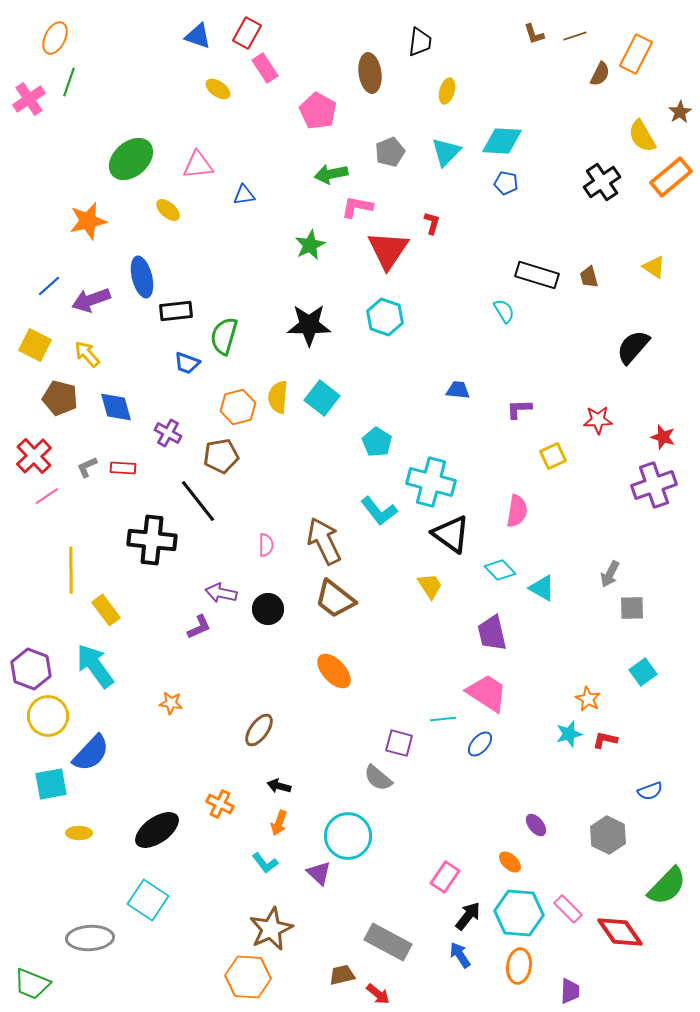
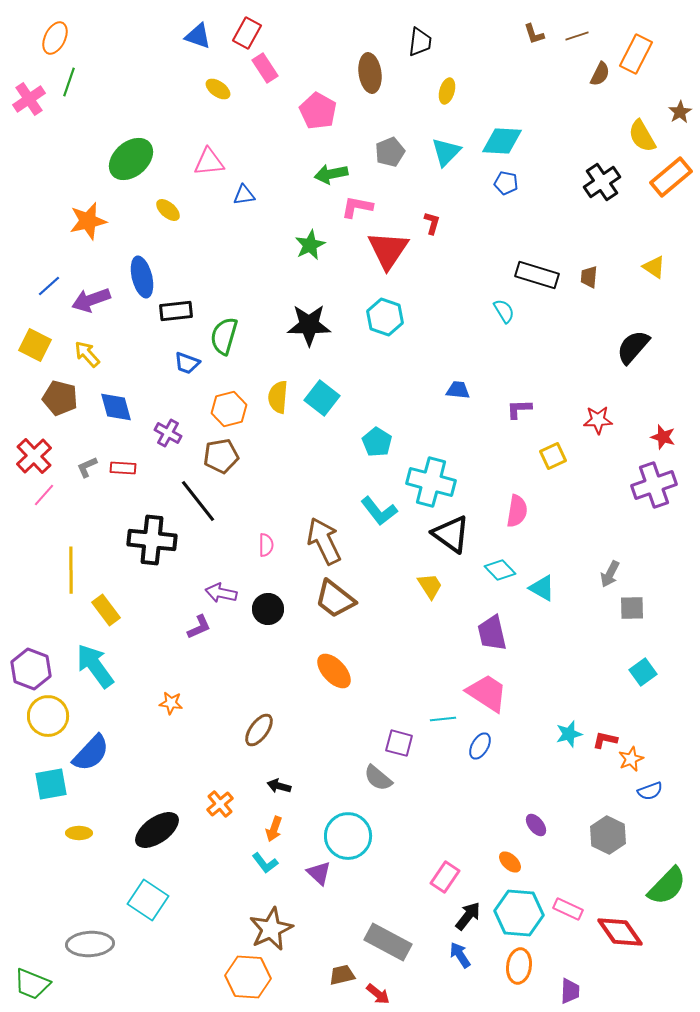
brown line at (575, 36): moved 2 px right
pink triangle at (198, 165): moved 11 px right, 3 px up
brown trapezoid at (589, 277): rotated 20 degrees clockwise
orange hexagon at (238, 407): moved 9 px left, 2 px down
pink line at (47, 496): moved 3 px left, 1 px up; rotated 15 degrees counterclockwise
orange star at (588, 699): moved 43 px right, 60 px down; rotated 20 degrees clockwise
blue ellipse at (480, 744): moved 2 px down; rotated 12 degrees counterclockwise
orange cross at (220, 804): rotated 24 degrees clockwise
orange arrow at (279, 823): moved 5 px left, 6 px down
pink rectangle at (568, 909): rotated 20 degrees counterclockwise
gray ellipse at (90, 938): moved 6 px down
